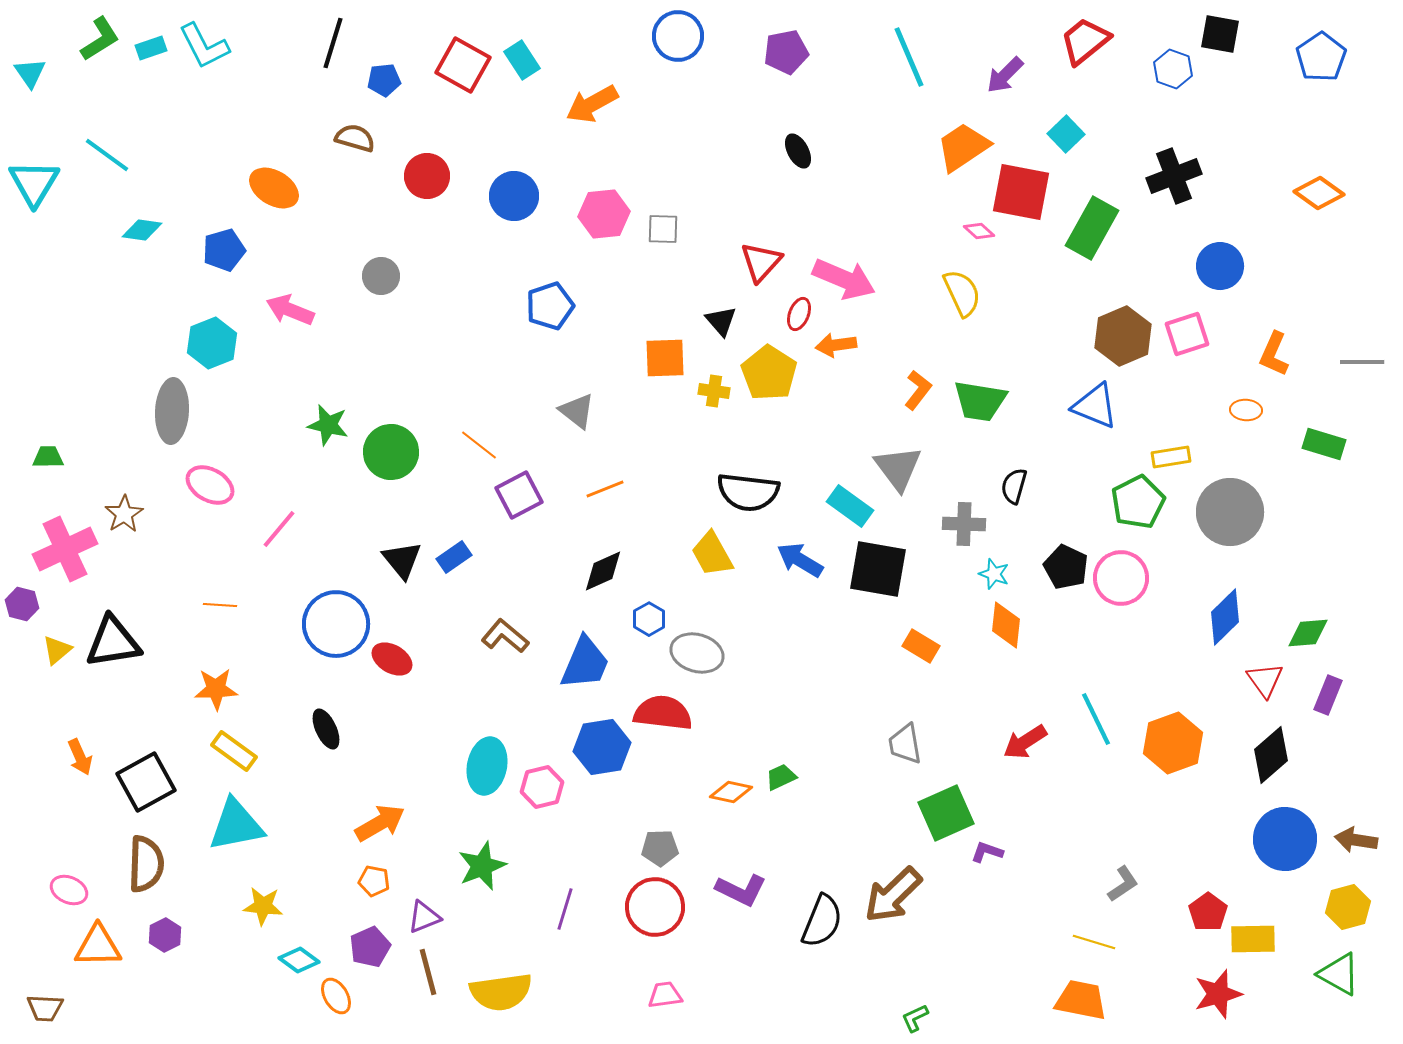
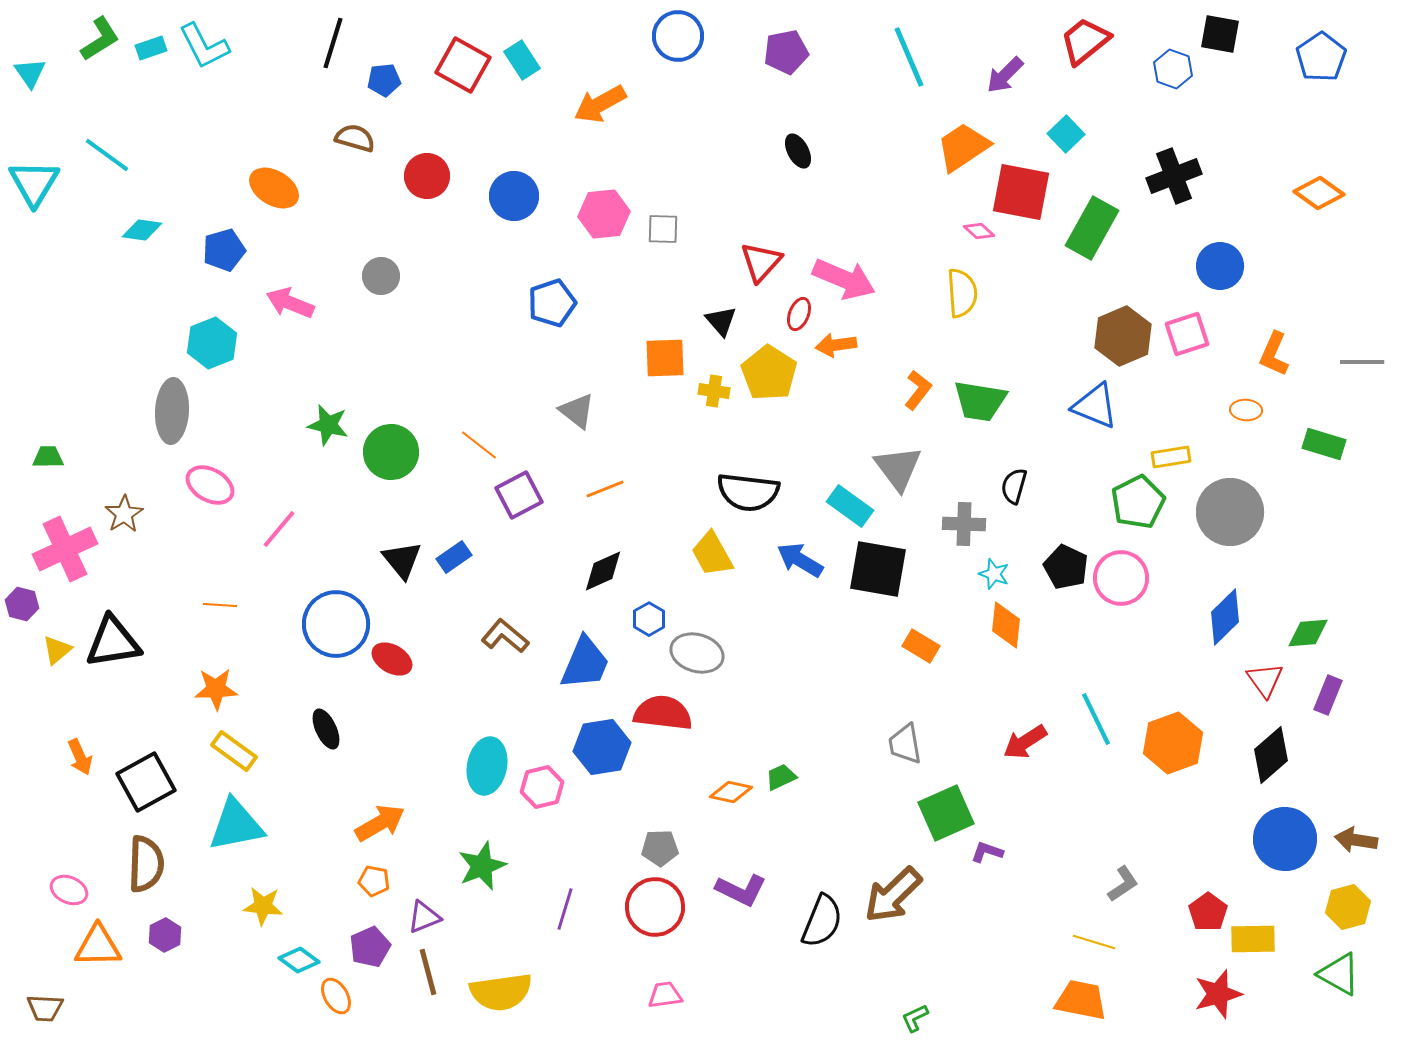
orange arrow at (592, 104): moved 8 px right
yellow semicircle at (962, 293): rotated 21 degrees clockwise
blue pentagon at (550, 306): moved 2 px right, 3 px up
pink arrow at (290, 310): moved 7 px up
